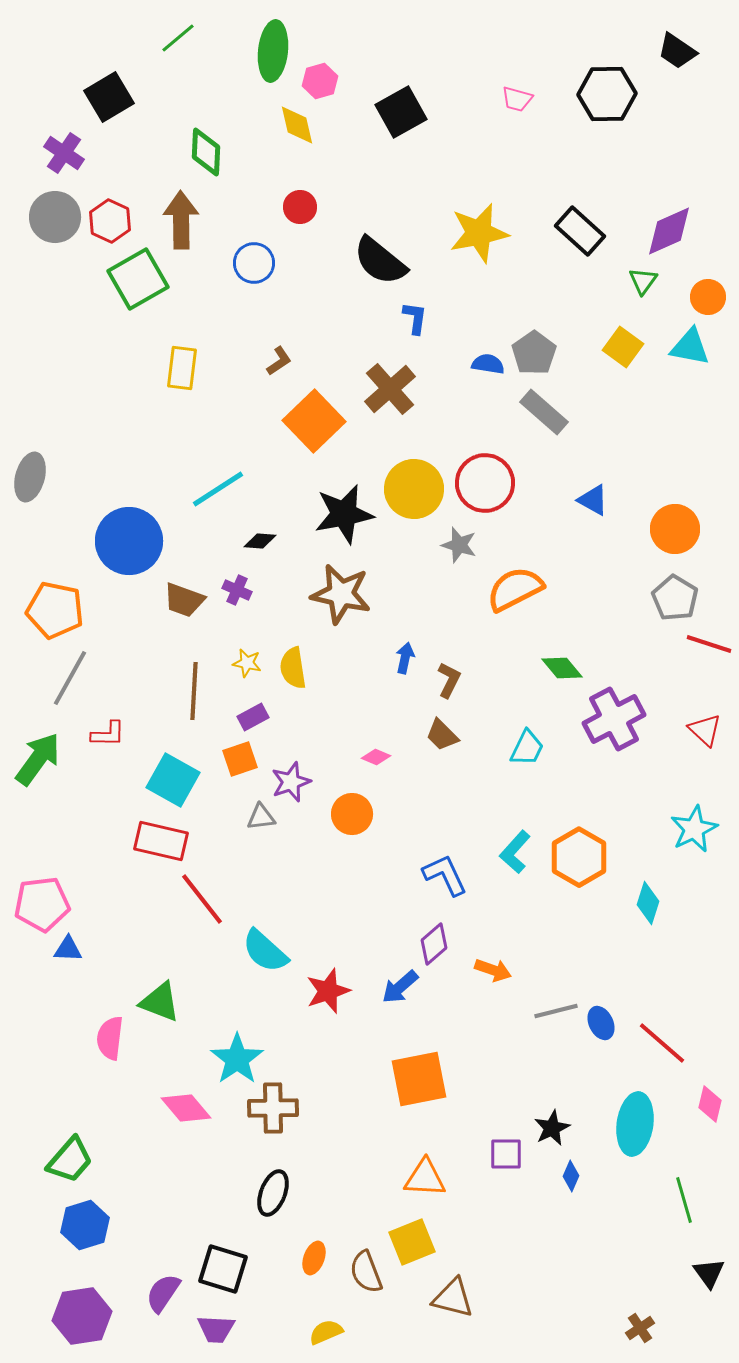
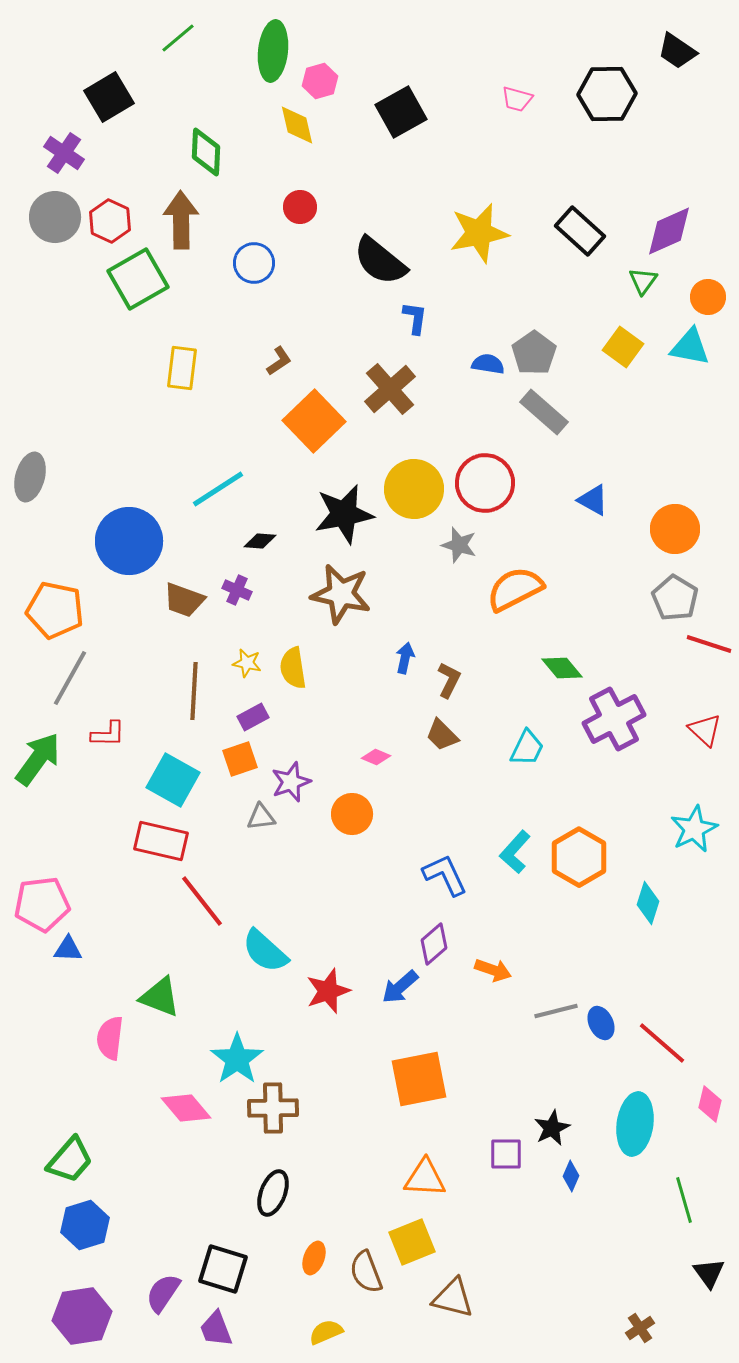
red line at (202, 899): moved 2 px down
green triangle at (160, 1002): moved 5 px up
purple trapezoid at (216, 1329): rotated 66 degrees clockwise
